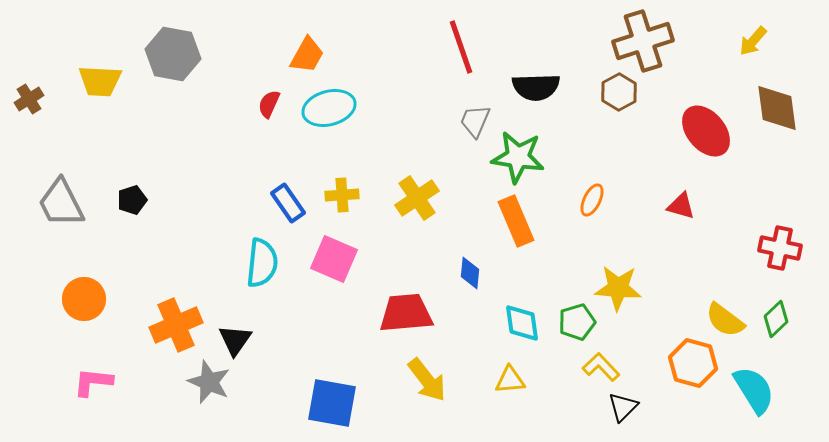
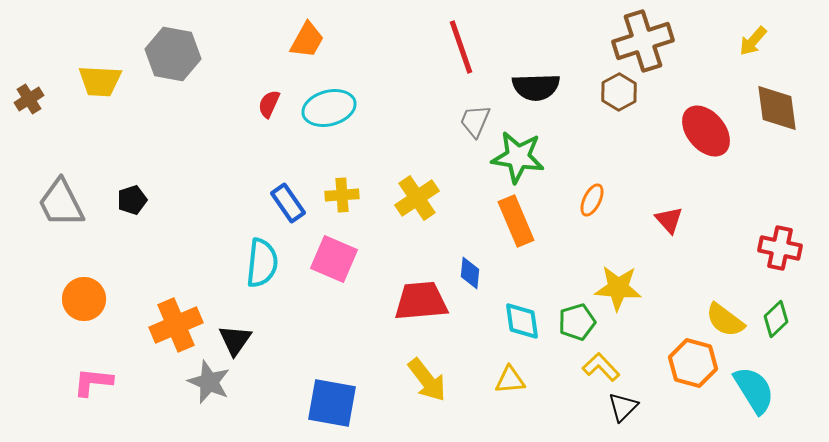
orange trapezoid at (307, 55): moved 15 px up
red triangle at (681, 206): moved 12 px left, 14 px down; rotated 32 degrees clockwise
red trapezoid at (406, 313): moved 15 px right, 12 px up
cyan diamond at (522, 323): moved 2 px up
